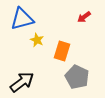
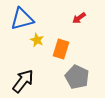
red arrow: moved 5 px left, 1 px down
orange rectangle: moved 1 px left, 2 px up
black arrow: moved 1 px right, 1 px up; rotated 15 degrees counterclockwise
